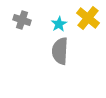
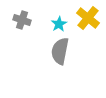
gray semicircle: rotated 8 degrees clockwise
